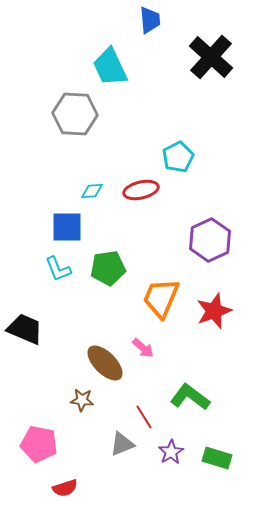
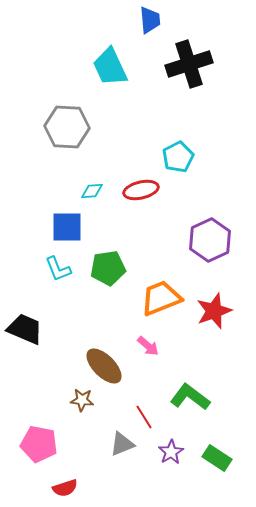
black cross: moved 22 px left, 7 px down; rotated 30 degrees clockwise
gray hexagon: moved 8 px left, 13 px down
orange trapezoid: rotated 45 degrees clockwise
pink arrow: moved 5 px right, 2 px up
brown ellipse: moved 1 px left, 3 px down
green rectangle: rotated 16 degrees clockwise
